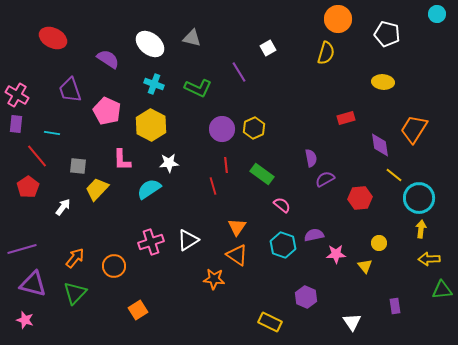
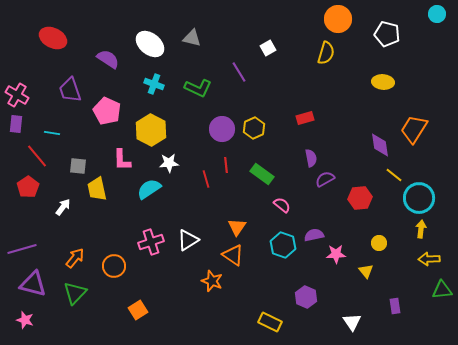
red rectangle at (346, 118): moved 41 px left
yellow hexagon at (151, 125): moved 5 px down
red line at (213, 186): moved 7 px left, 7 px up
yellow trapezoid at (97, 189): rotated 55 degrees counterclockwise
orange triangle at (237, 255): moved 4 px left
yellow triangle at (365, 266): moved 1 px right, 5 px down
orange star at (214, 279): moved 2 px left, 2 px down; rotated 15 degrees clockwise
